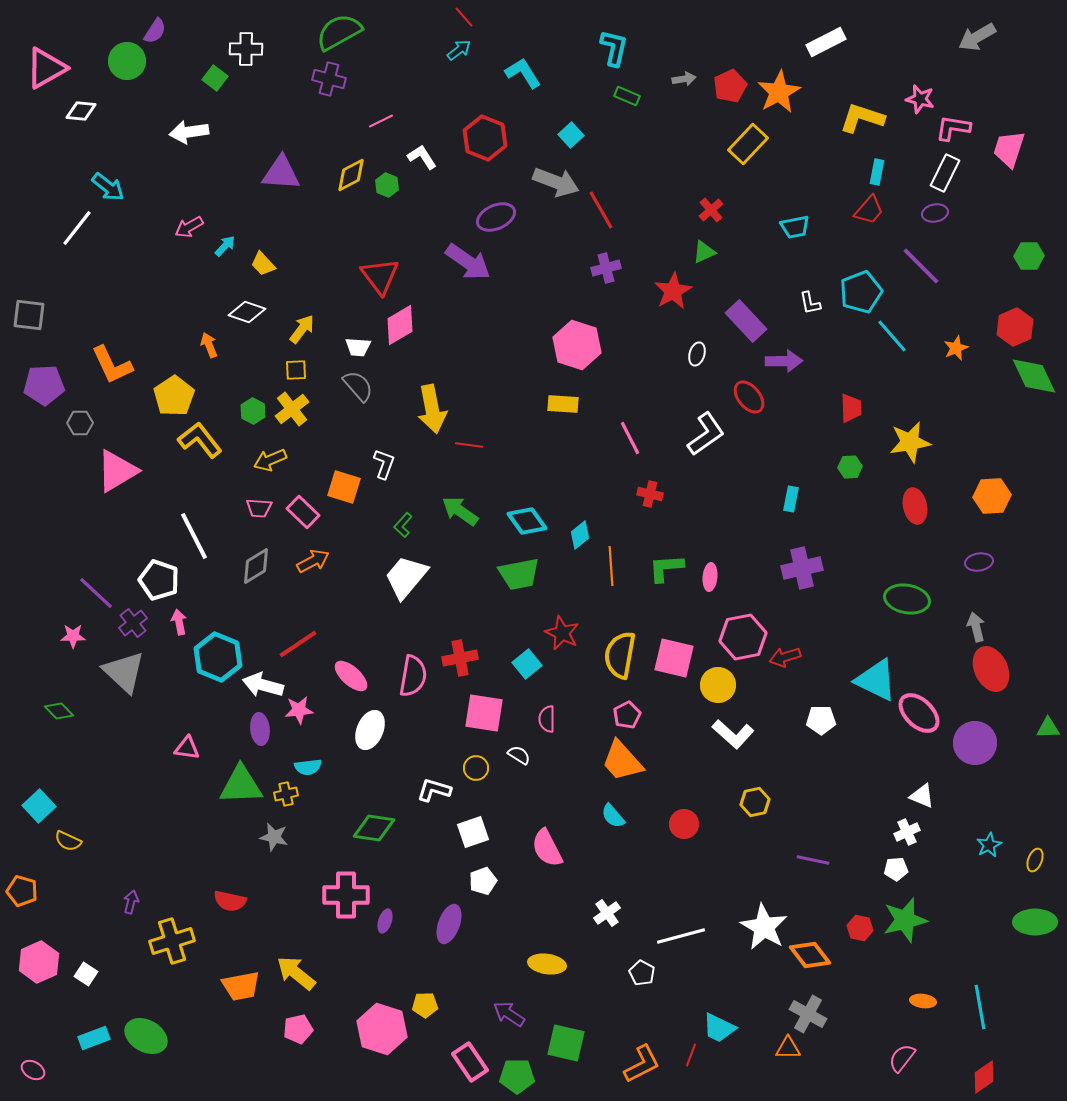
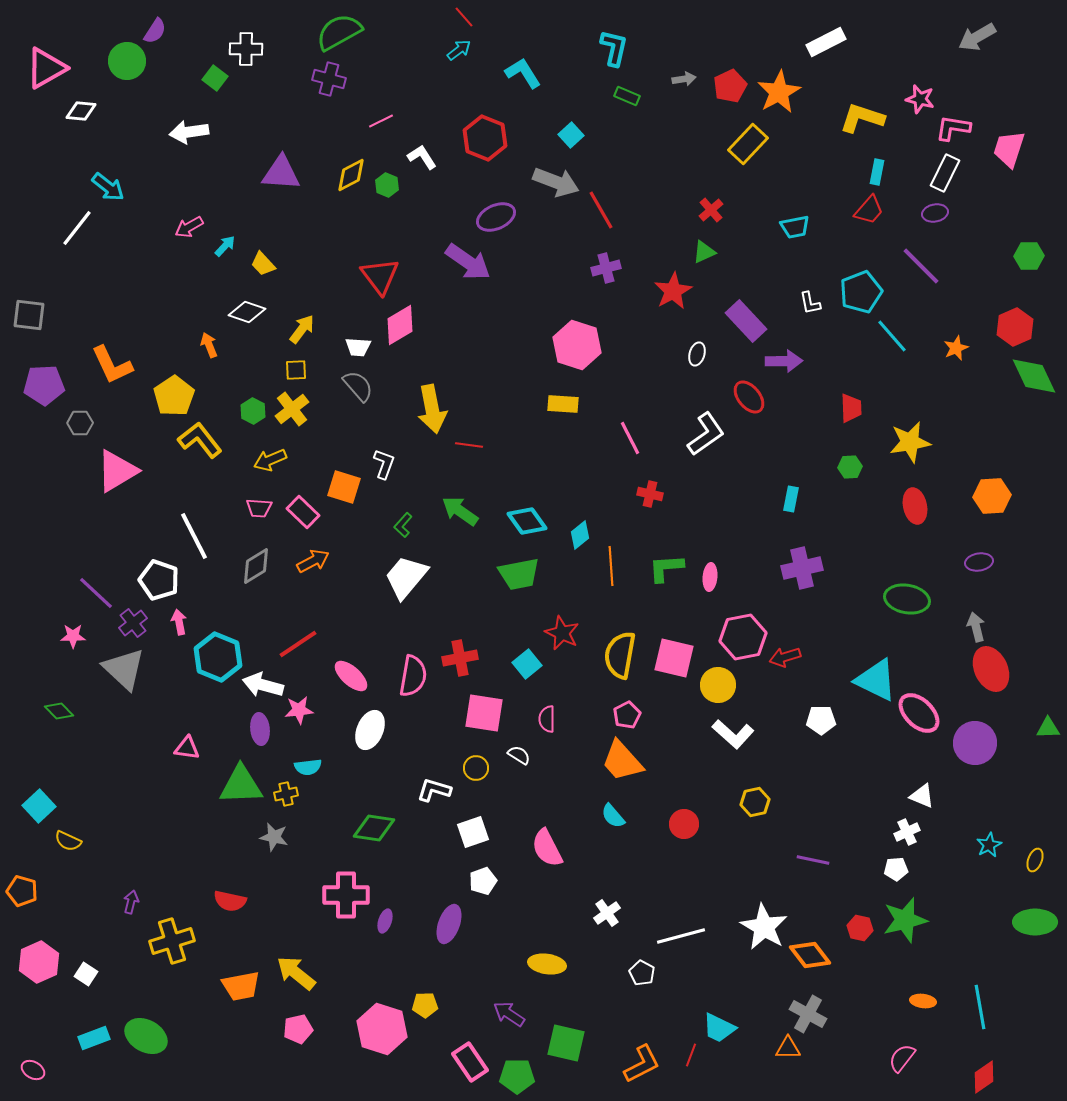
gray triangle at (124, 672): moved 3 px up
